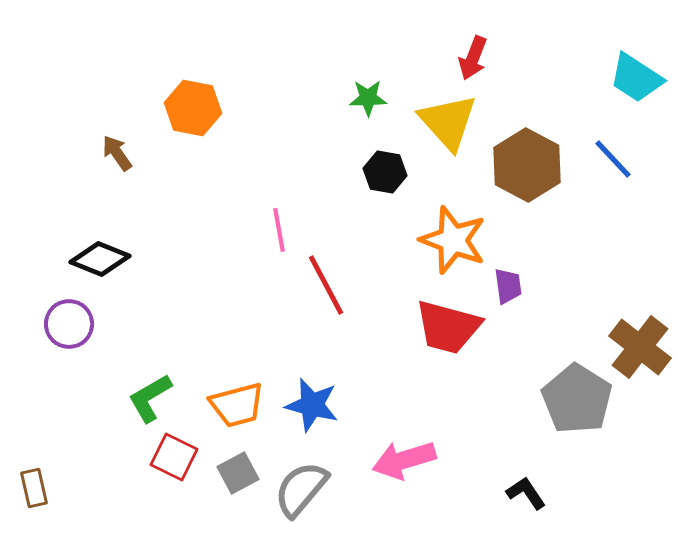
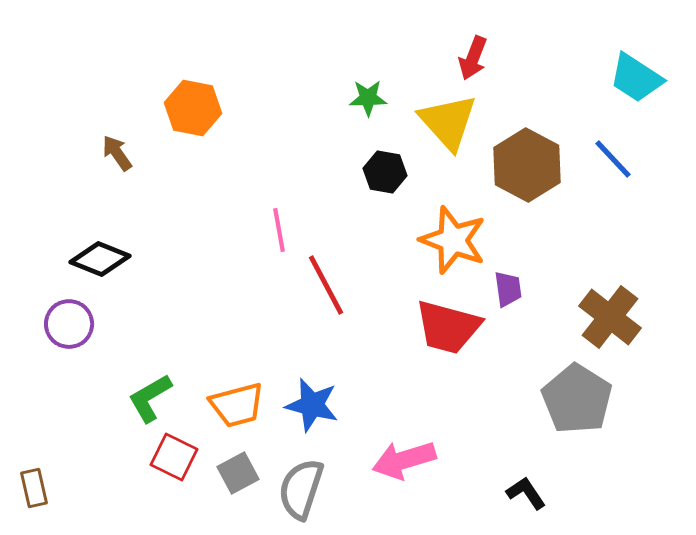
purple trapezoid: moved 3 px down
brown cross: moved 30 px left, 30 px up
gray semicircle: rotated 22 degrees counterclockwise
